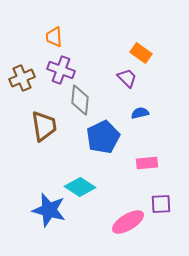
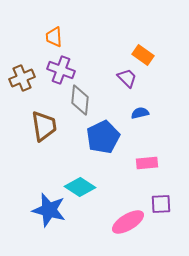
orange rectangle: moved 2 px right, 2 px down
